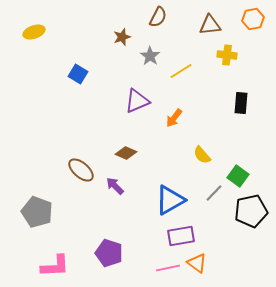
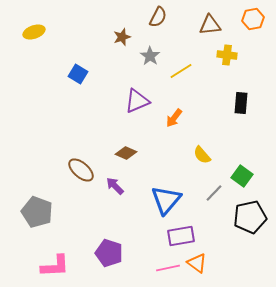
green square: moved 4 px right
blue triangle: moved 4 px left; rotated 20 degrees counterclockwise
black pentagon: moved 1 px left, 6 px down
